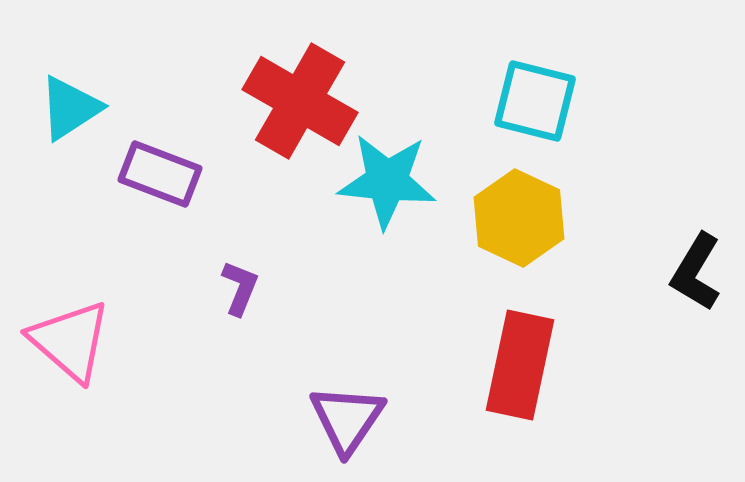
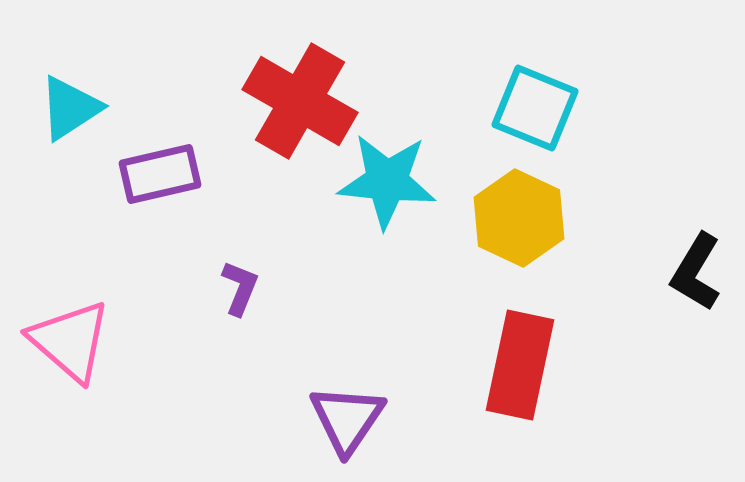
cyan square: moved 7 px down; rotated 8 degrees clockwise
purple rectangle: rotated 34 degrees counterclockwise
